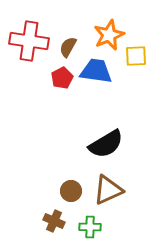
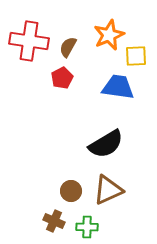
blue trapezoid: moved 22 px right, 16 px down
green cross: moved 3 px left
